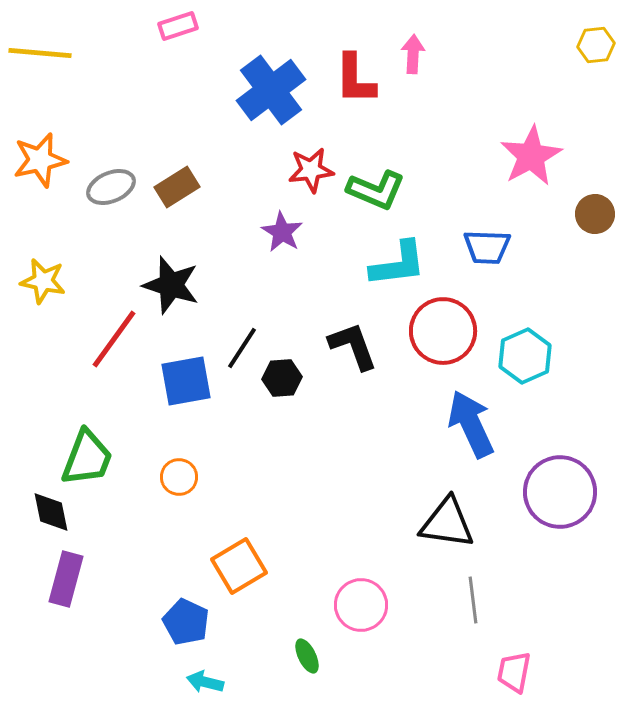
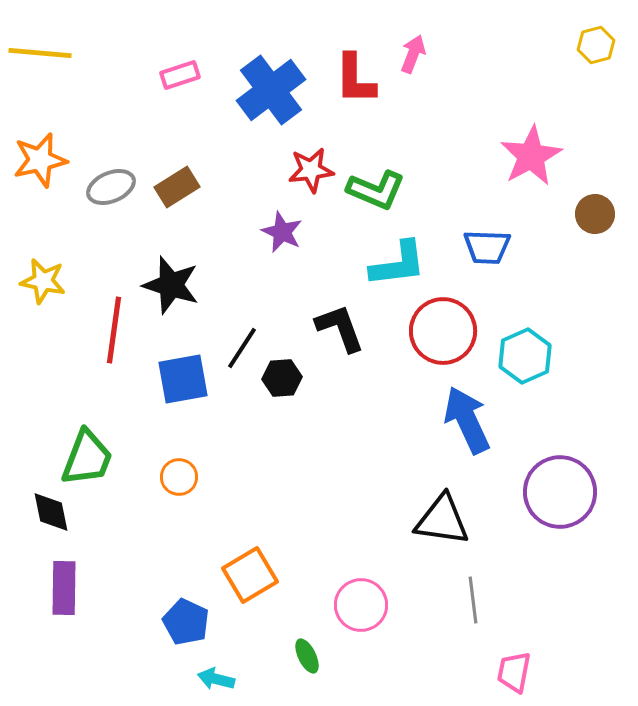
pink rectangle: moved 2 px right, 49 px down
yellow hexagon: rotated 9 degrees counterclockwise
pink arrow: rotated 18 degrees clockwise
purple star: rotated 6 degrees counterclockwise
red line: moved 9 px up; rotated 28 degrees counterclockwise
black L-shape: moved 13 px left, 18 px up
blue square: moved 3 px left, 2 px up
blue arrow: moved 4 px left, 4 px up
black triangle: moved 5 px left, 3 px up
orange square: moved 11 px right, 9 px down
purple rectangle: moved 2 px left, 9 px down; rotated 14 degrees counterclockwise
cyan arrow: moved 11 px right, 3 px up
